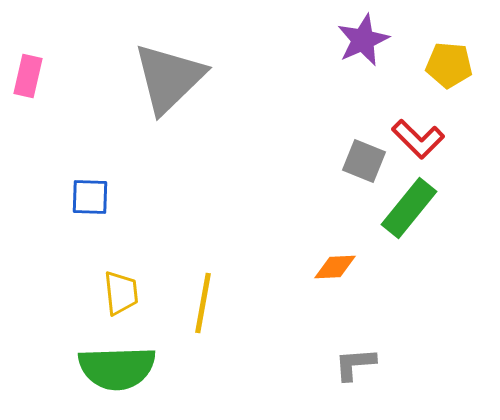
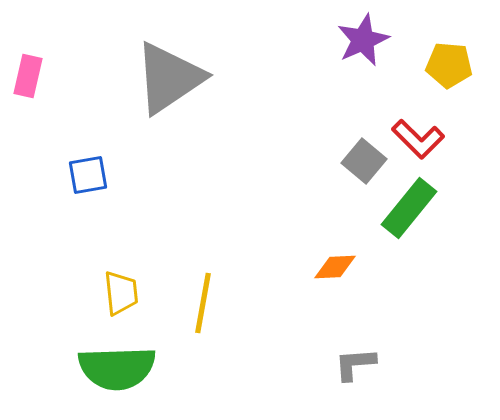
gray triangle: rotated 10 degrees clockwise
gray square: rotated 18 degrees clockwise
blue square: moved 2 px left, 22 px up; rotated 12 degrees counterclockwise
